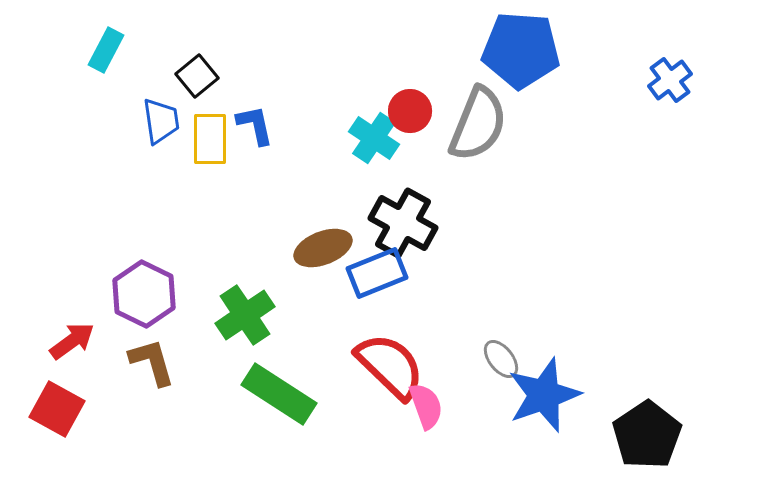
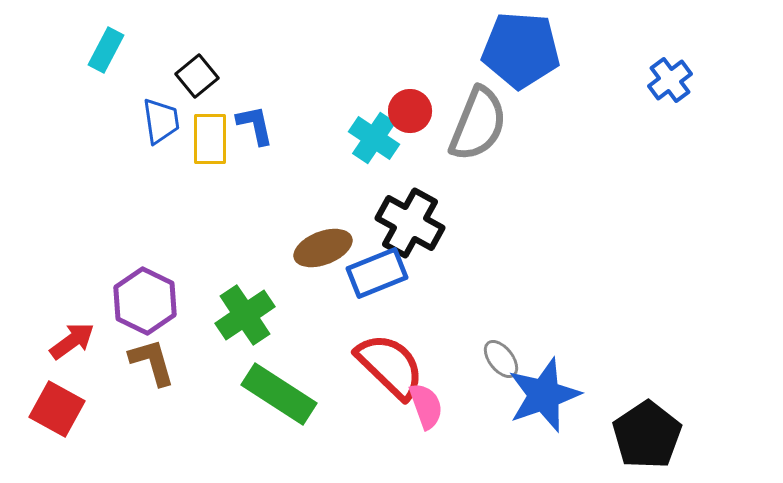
black cross: moved 7 px right
purple hexagon: moved 1 px right, 7 px down
